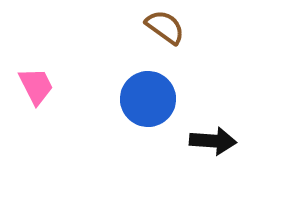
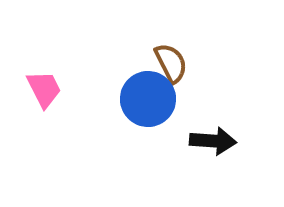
brown semicircle: moved 6 px right, 36 px down; rotated 27 degrees clockwise
pink trapezoid: moved 8 px right, 3 px down
